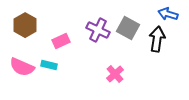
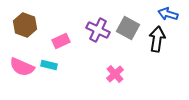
brown hexagon: rotated 10 degrees counterclockwise
